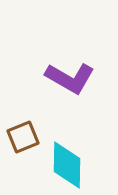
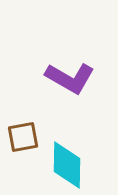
brown square: rotated 12 degrees clockwise
